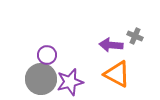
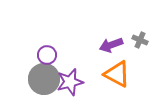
gray cross: moved 5 px right, 4 px down
purple arrow: rotated 25 degrees counterclockwise
gray circle: moved 3 px right
